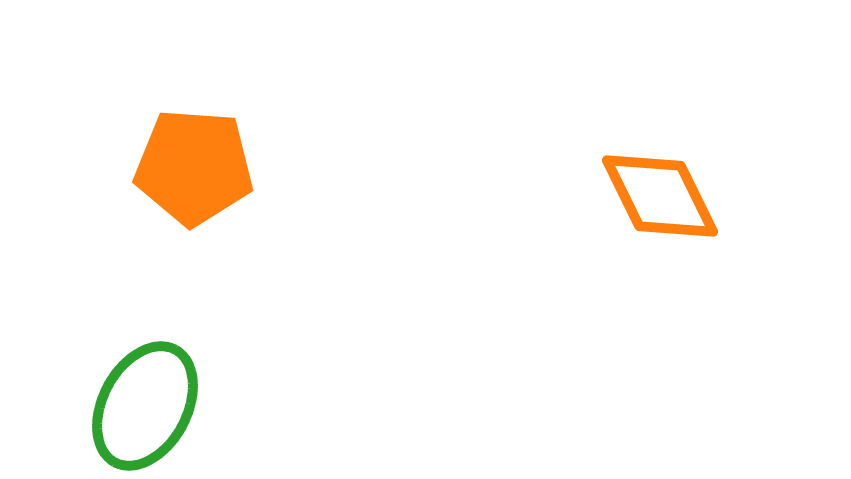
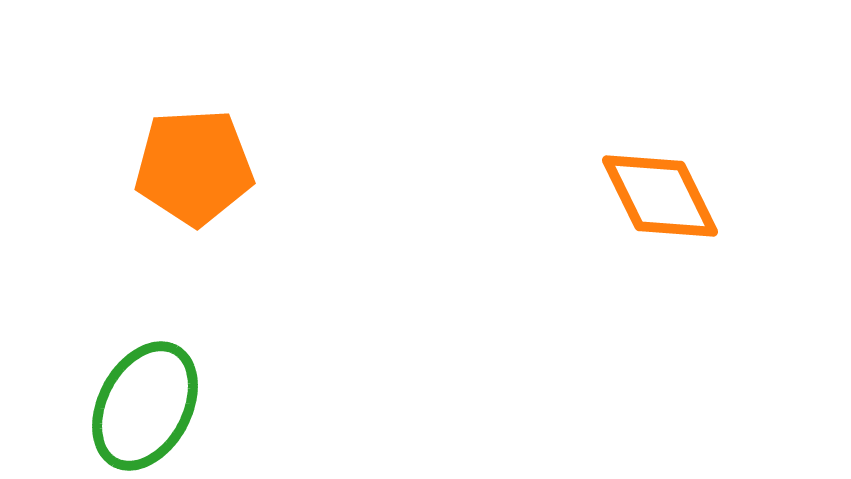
orange pentagon: rotated 7 degrees counterclockwise
